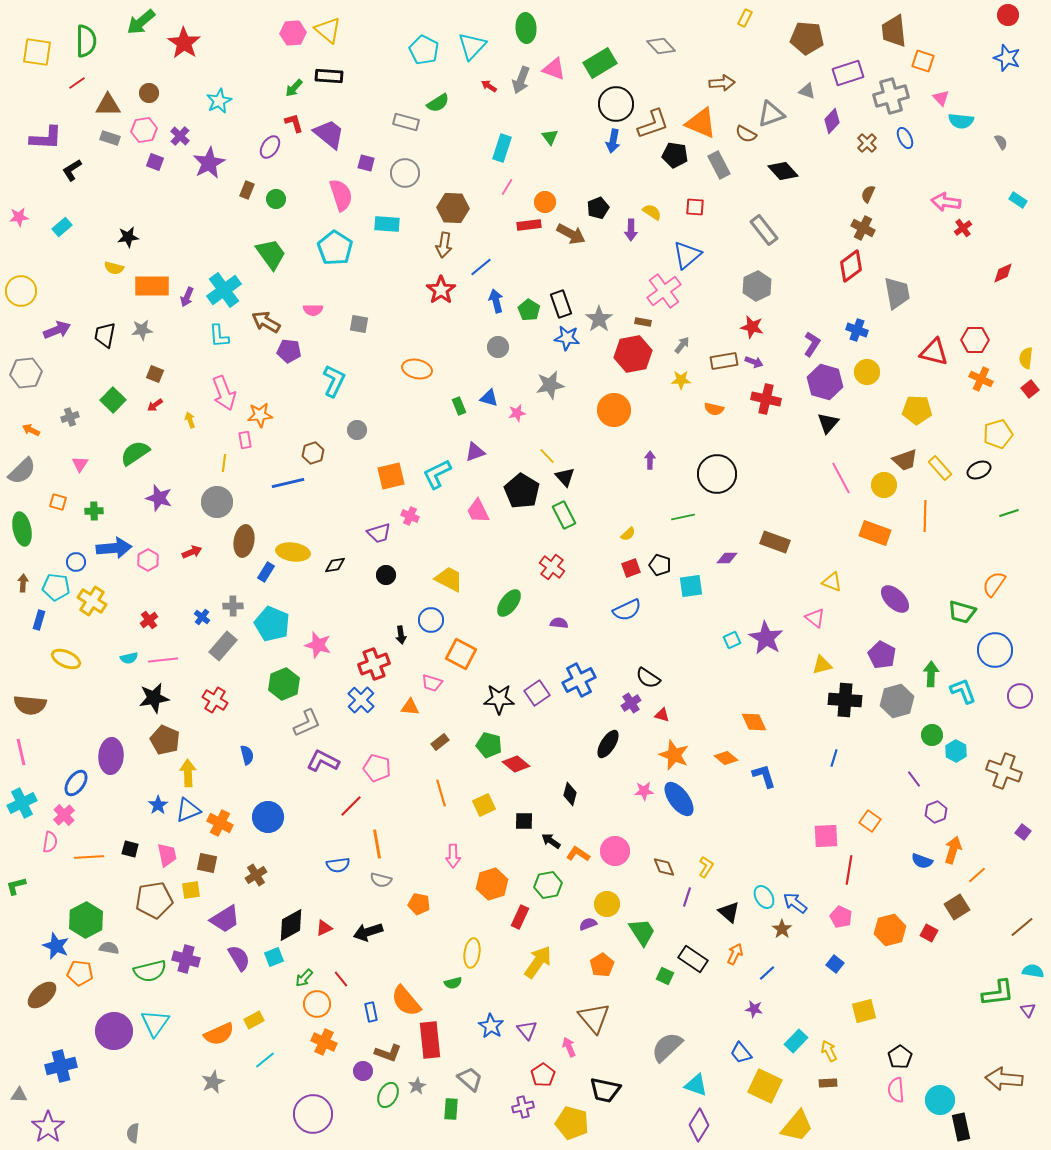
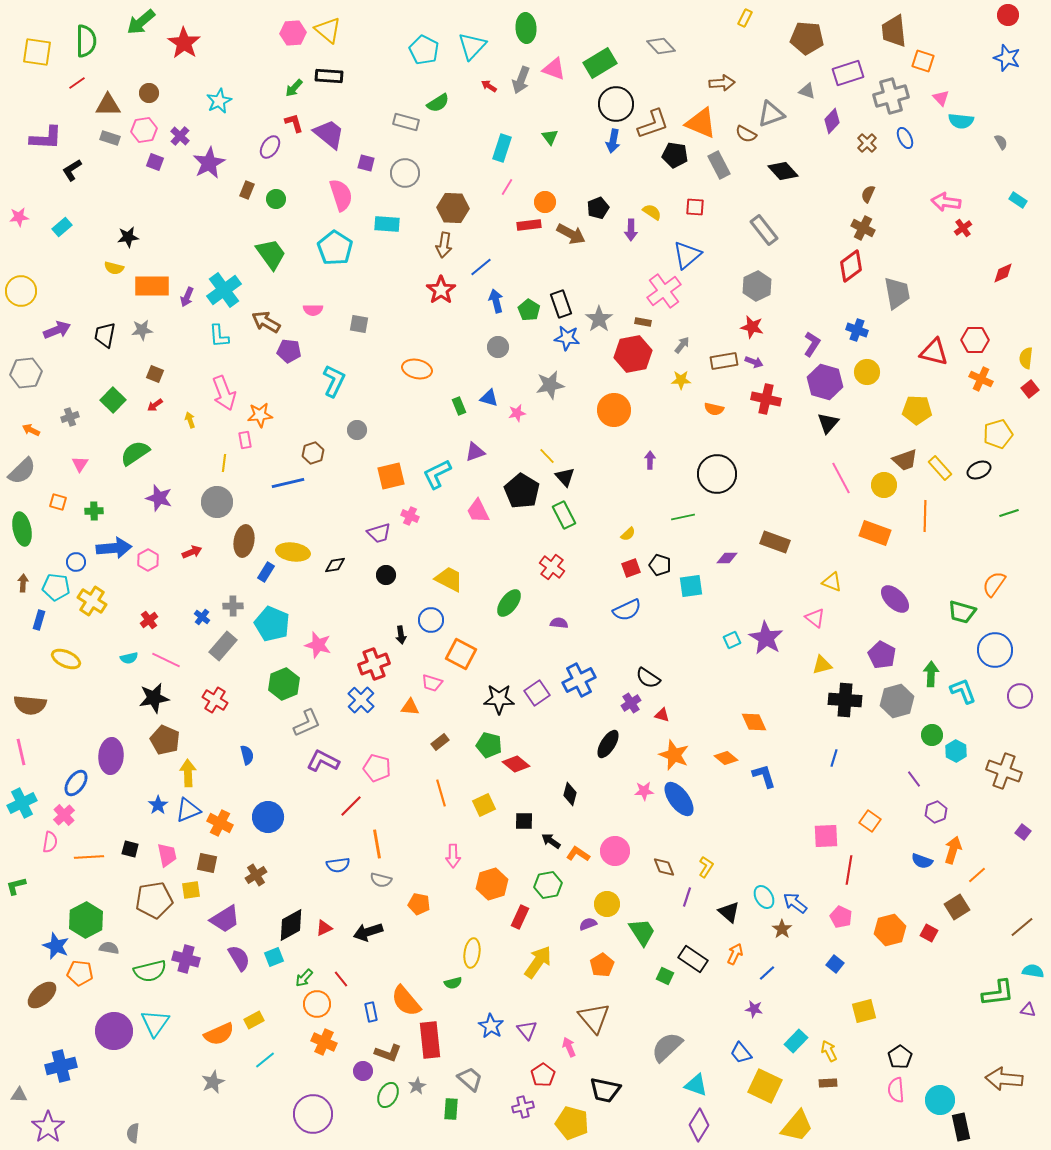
pink line at (163, 660): moved 3 px right; rotated 32 degrees clockwise
purple triangle at (1028, 1010): rotated 42 degrees counterclockwise
